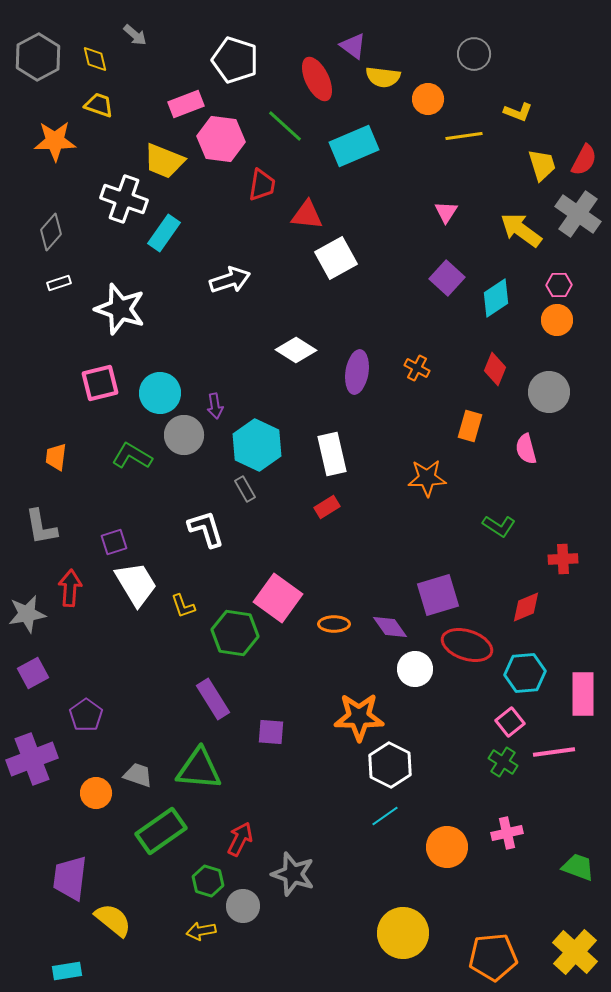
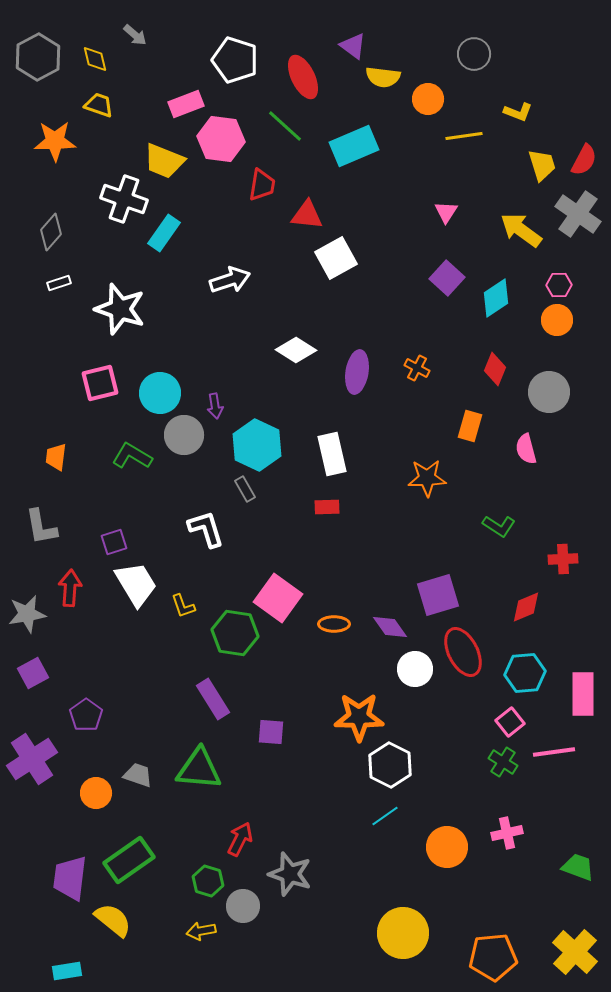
red ellipse at (317, 79): moved 14 px left, 2 px up
red rectangle at (327, 507): rotated 30 degrees clockwise
red ellipse at (467, 645): moved 4 px left, 7 px down; rotated 45 degrees clockwise
purple cross at (32, 759): rotated 12 degrees counterclockwise
green rectangle at (161, 831): moved 32 px left, 29 px down
gray star at (293, 874): moved 3 px left
